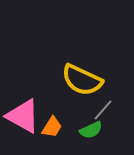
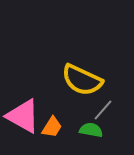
green semicircle: rotated 145 degrees counterclockwise
